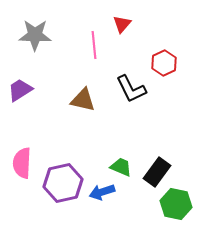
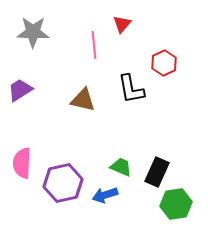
gray star: moved 2 px left, 3 px up
black L-shape: rotated 16 degrees clockwise
black rectangle: rotated 12 degrees counterclockwise
blue arrow: moved 3 px right, 3 px down
green hexagon: rotated 20 degrees counterclockwise
